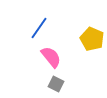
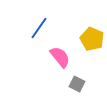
pink semicircle: moved 9 px right
gray square: moved 21 px right
